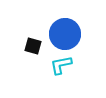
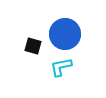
cyan L-shape: moved 2 px down
